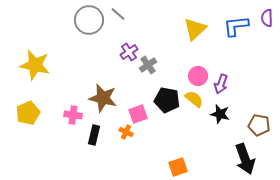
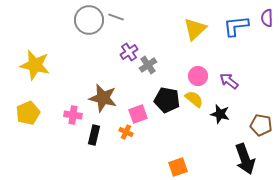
gray line: moved 2 px left, 3 px down; rotated 21 degrees counterclockwise
purple arrow: moved 8 px right, 3 px up; rotated 108 degrees clockwise
brown pentagon: moved 2 px right
